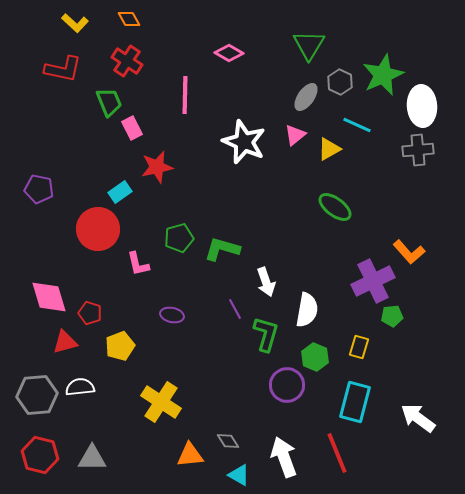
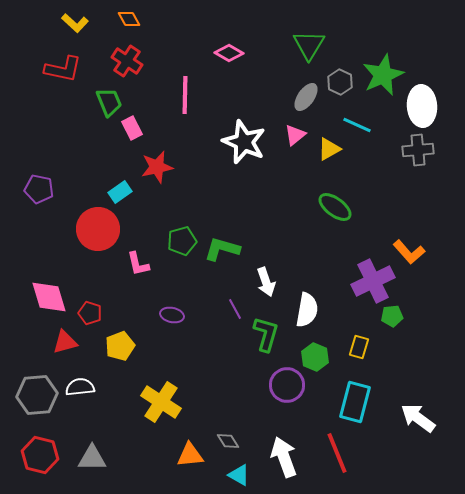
green pentagon at (179, 238): moved 3 px right, 3 px down
